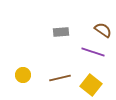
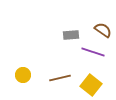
gray rectangle: moved 10 px right, 3 px down
